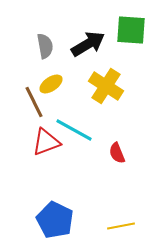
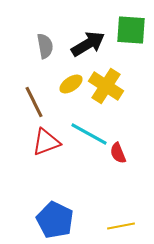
yellow ellipse: moved 20 px right
cyan line: moved 15 px right, 4 px down
red semicircle: moved 1 px right
